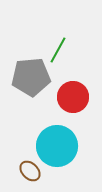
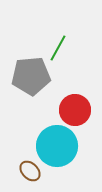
green line: moved 2 px up
gray pentagon: moved 1 px up
red circle: moved 2 px right, 13 px down
